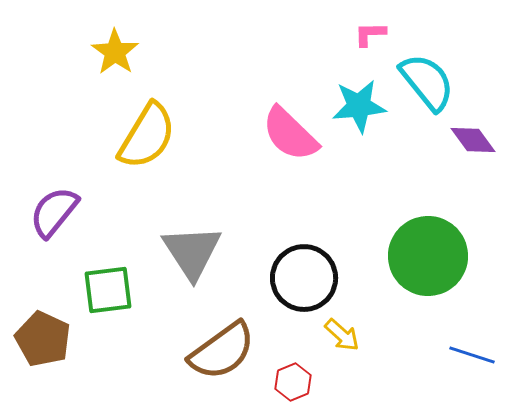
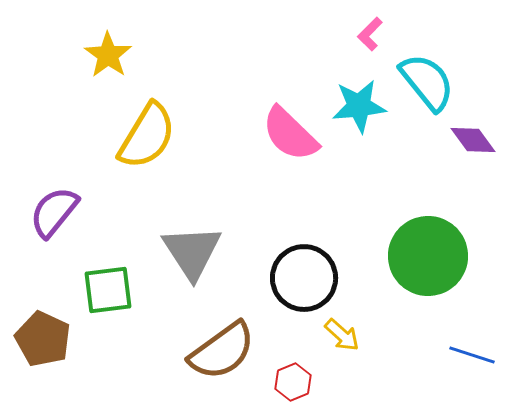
pink L-shape: rotated 44 degrees counterclockwise
yellow star: moved 7 px left, 3 px down
